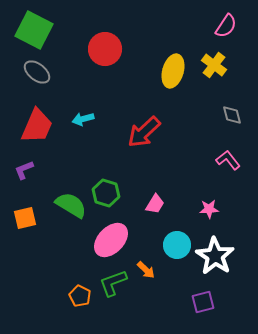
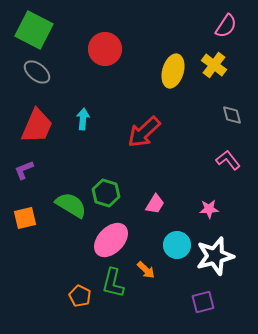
cyan arrow: rotated 110 degrees clockwise
white star: rotated 24 degrees clockwise
green L-shape: rotated 56 degrees counterclockwise
